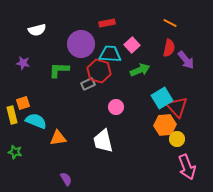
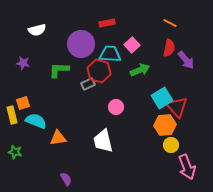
yellow circle: moved 6 px left, 6 px down
